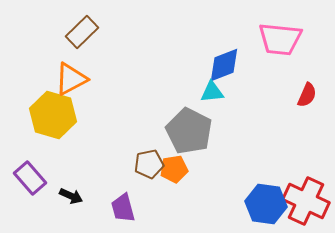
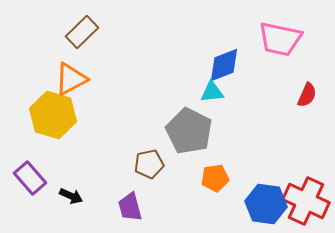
pink trapezoid: rotated 6 degrees clockwise
orange pentagon: moved 41 px right, 9 px down
purple trapezoid: moved 7 px right, 1 px up
